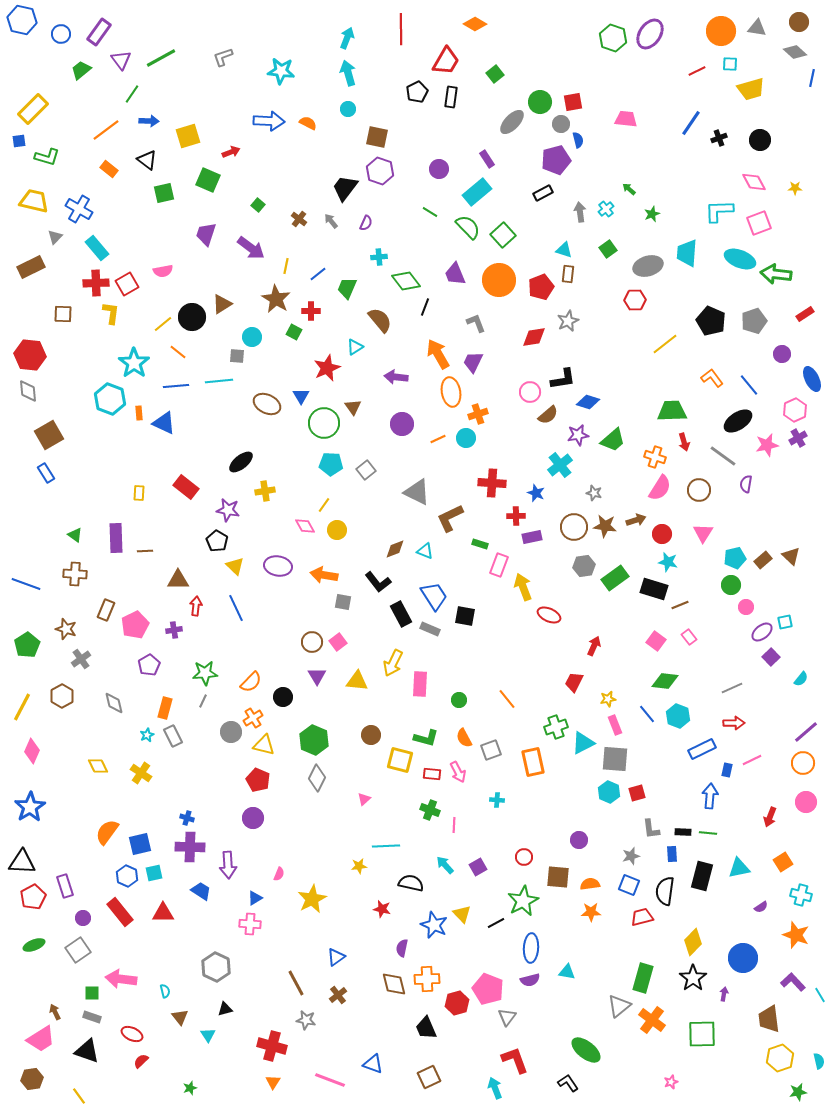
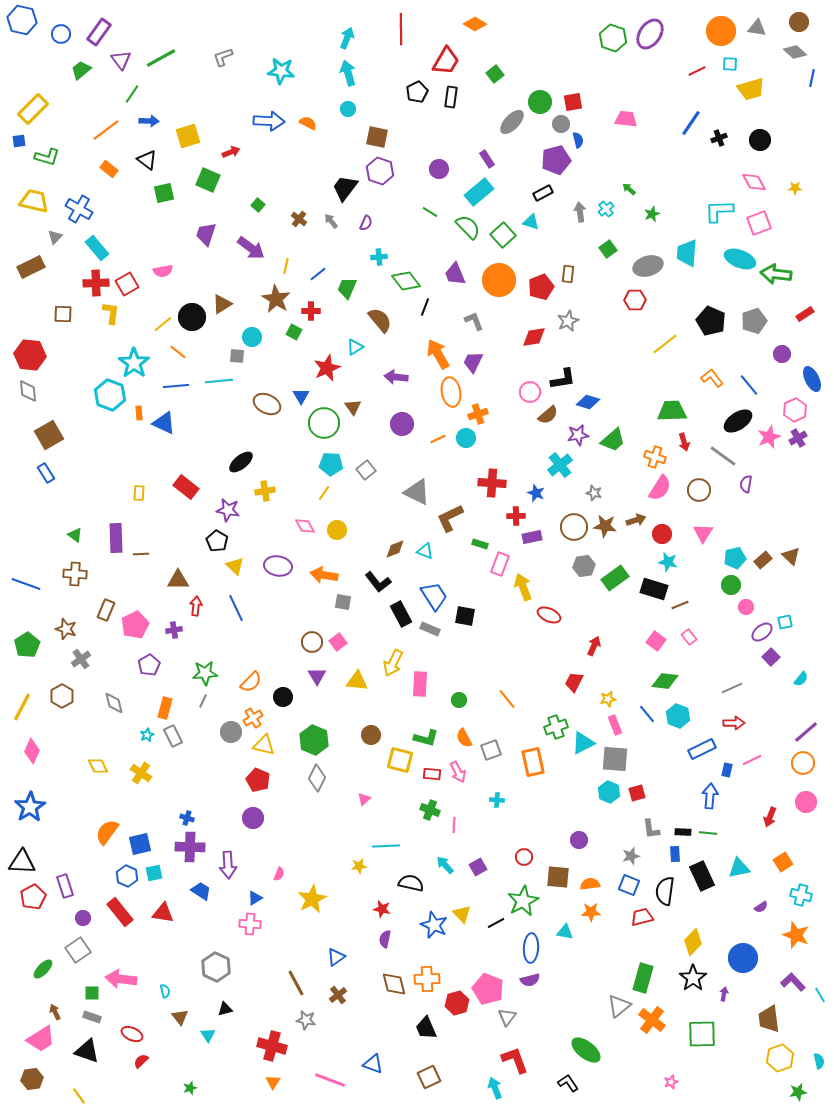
cyan rectangle at (477, 192): moved 2 px right
cyan triangle at (564, 250): moved 33 px left, 28 px up
gray L-shape at (476, 323): moved 2 px left, 2 px up
cyan hexagon at (110, 399): moved 4 px up
pink star at (767, 445): moved 2 px right, 8 px up; rotated 10 degrees counterclockwise
yellow line at (324, 505): moved 12 px up
brown line at (145, 551): moved 4 px left, 3 px down
pink rectangle at (499, 565): moved 1 px right, 1 px up
blue rectangle at (672, 854): moved 3 px right
black rectangle at (702, 876): rotated 40 degrees counterclockwise
red triangle at (163, 913): rotated 10 degrees clockwise
green ellipse at (34, 945): moved 9 px right, 24 px down; rotated 25 degrees counterclockwise
purple semicircle at (402, 948): moved 17 px left, 9 px up
cyan triangle at (567, 972): moved 2 px left, 40 px up
